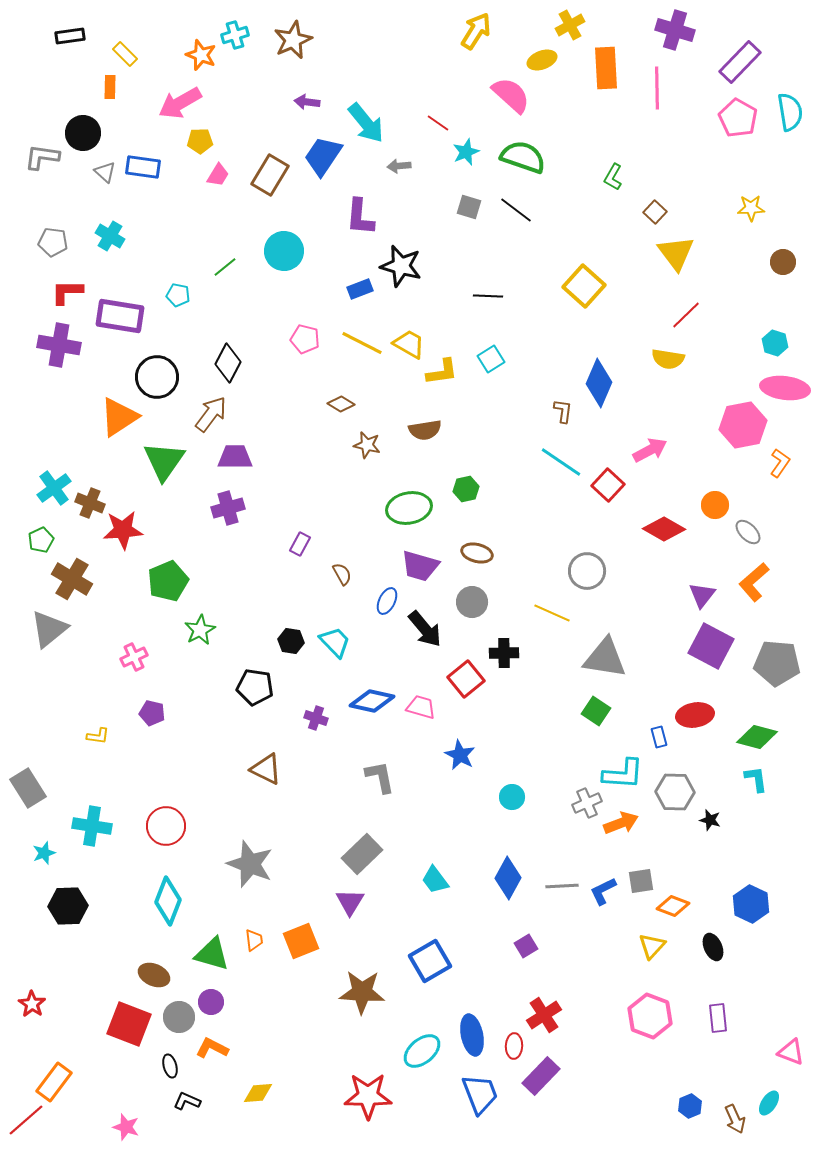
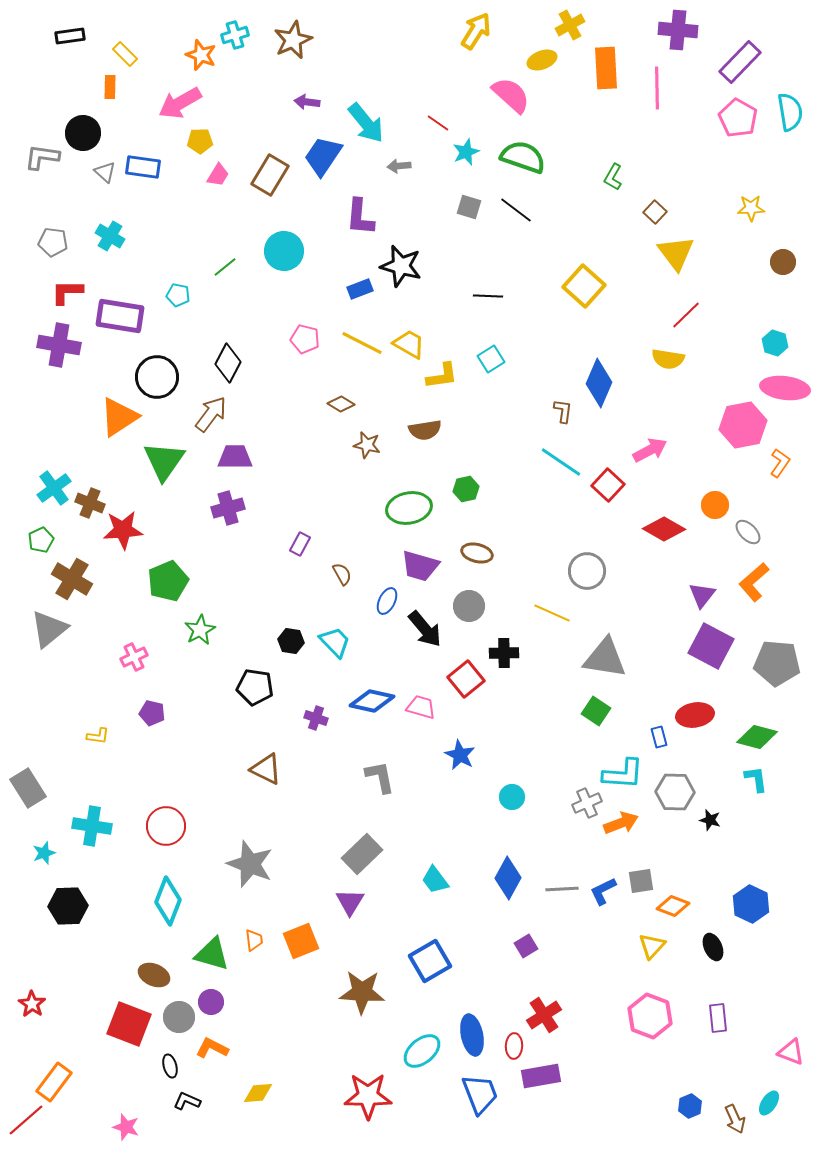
purple cross at (675, 30): moved 3 px right; rotated 12 degrees counterclockwise
yellow L-shape at (442, 372): moved 4 px down
gray circle at (472, 602): moved 3 px left, 4 px down
gray line at (562, 886): moved 3 px down
purple rectangle at (541, 1076): rotated 36 degrees clockwise
